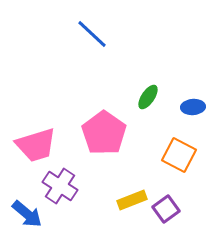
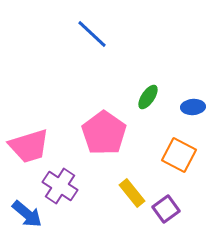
pink trapezoid: moved 7 px left, 1 px down
yellow rectangle: moved 7 px up; rotated 72 degrees clockwise
